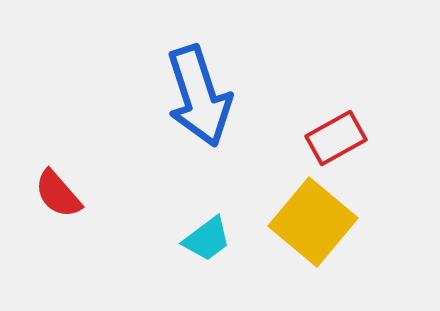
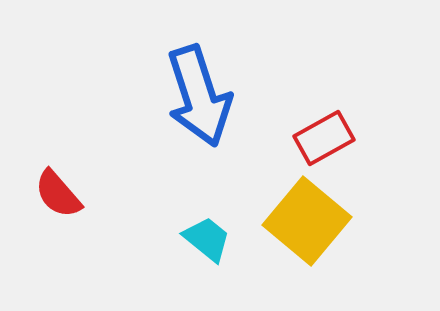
red rectangle: moved 12 px left
yellow square: moved 6 px left, 1 px up
cyan trapezoid: rotated 104 degrees counterclockwise
